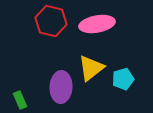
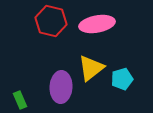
cyan pentagon: moved 1 px left
